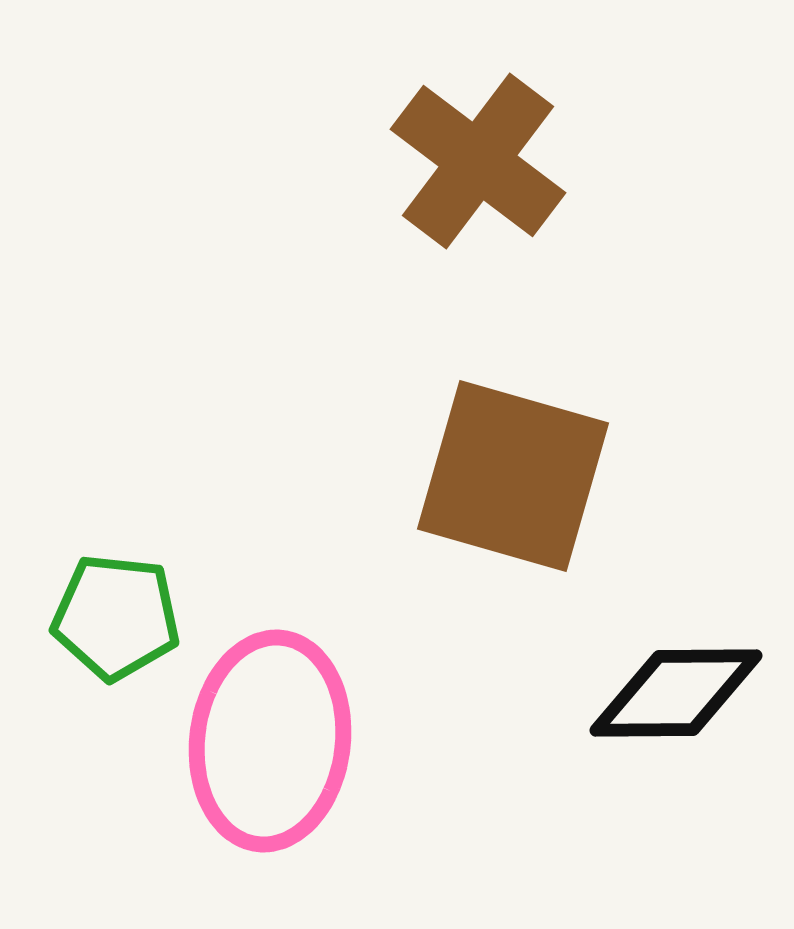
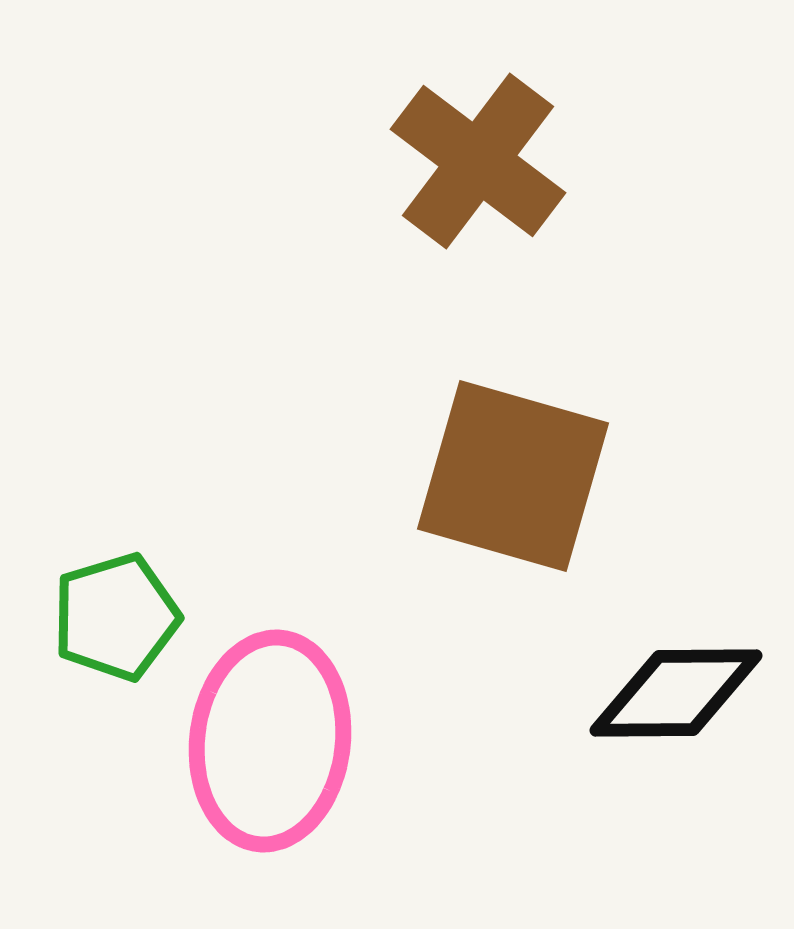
green pentagon: rotated 23 degrees counterclockwise
